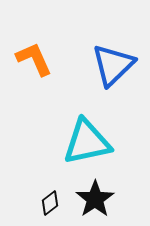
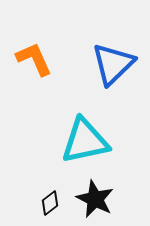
blue triangle: moved 1 px up
cyan triangle: moved 2 px left, 1 px up
black star: rotated 12 degrees counterclockwise
